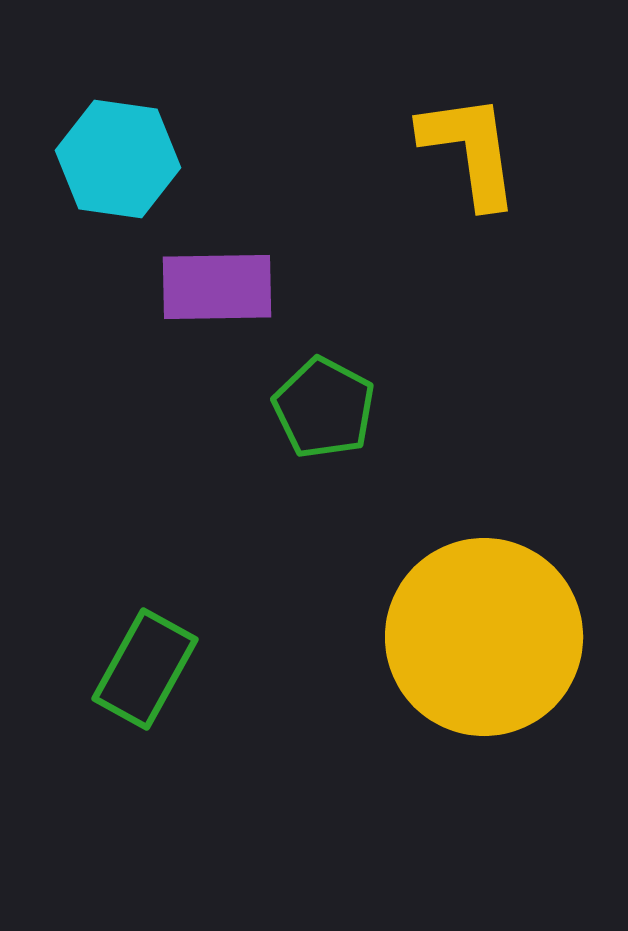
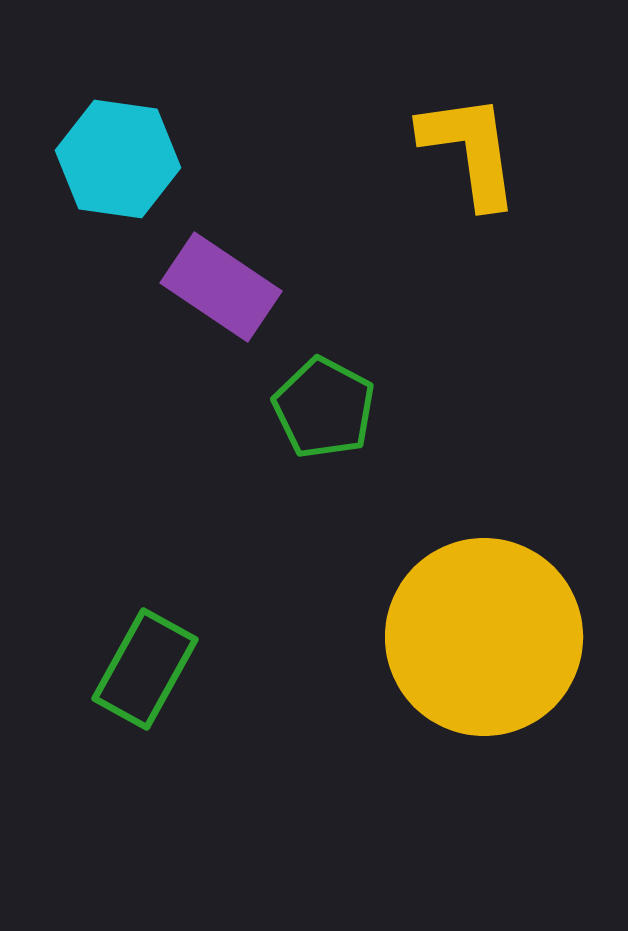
purple rectangle: moved 4 px right; rotated 35 degrees clockwise
